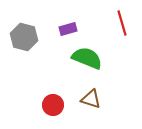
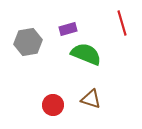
gray hexagon: moved 4 px right, 5 px down; rotated 24 degrees counterclockwise
green semicircle: moved 1 px left, 4 px up
